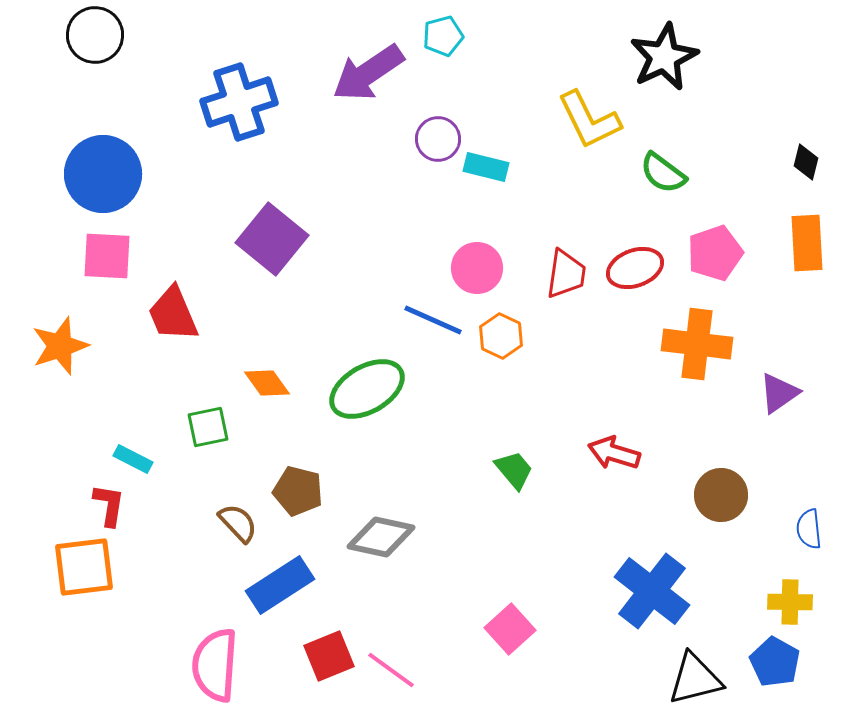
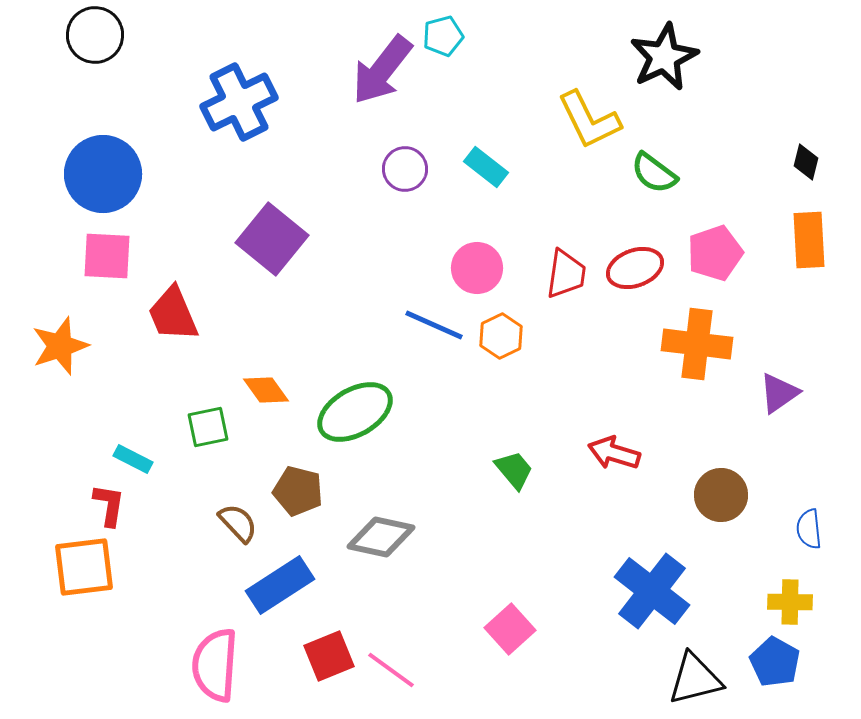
purple arrow at (368, 73): moved 14 px right, 3 px up; rotated 18 degrees counterclockwise
blue cross at (239, 102): rotated 8 degrees counterclockwise
purple circle at (438, 139): moved 33 px left, 30 px down
cyan rectangle at (486, 167): rotated 24 degrees clockwise
green semicircle at (663, 173): moved 9 px left
orange rectangle at (807, 243): moved 2 px right, 3 px up
blue line at (433, 320): moved 1 px right, 5 px down
orange hexagon at (501, 336): rotated 9 degrees clockwise
orange diamond at (267, 383): moved 1 px left, 7 px down
green ellipse at (367, 389): moved 12 px left, 23 px down
